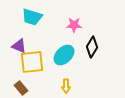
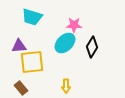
purple triangle: rotated 28 degrees counterclockwise
cyan ellipse: moved 1 px right, 12 px up
